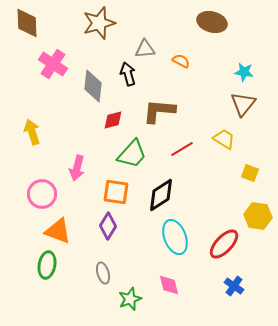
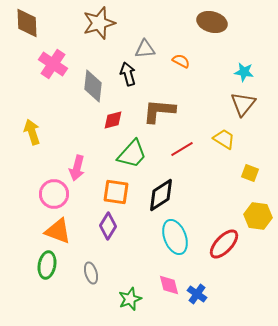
pink circle: moved 12 px right
gray ellipse: moved 12 px left
blue cross: moved 37 px left, 8 px down
